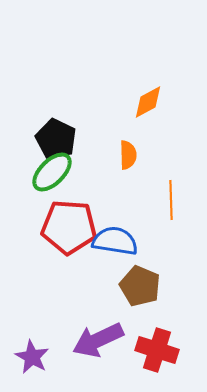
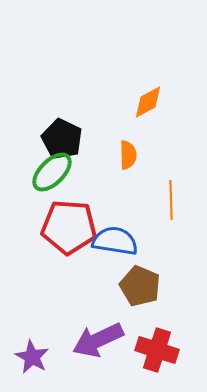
black pentagon: moved 6 px right
